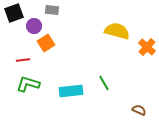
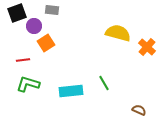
black square: moved 3 px right
yellow semicircle: moved 1 px right, 2 px down
